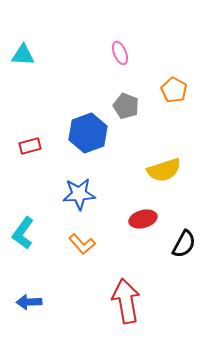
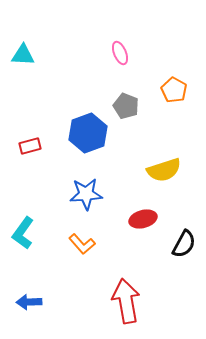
blue star: moved 7 px right
